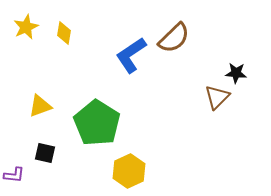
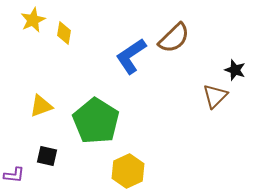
yellow star: moved 7 px right, 7 px up
blue L-shape: moved 1 px down
black star: moved 1 px left, 3 px up; rotated 15 degrees clockwise
brown triangle: moved 2 px left, 1 px up
yellow triangle: moved 1 px right
green pentagon: moved 1 px left, 2 px up
black square: moved 2 px right, 3 px down
yellow hexagon: moved 1 px left
